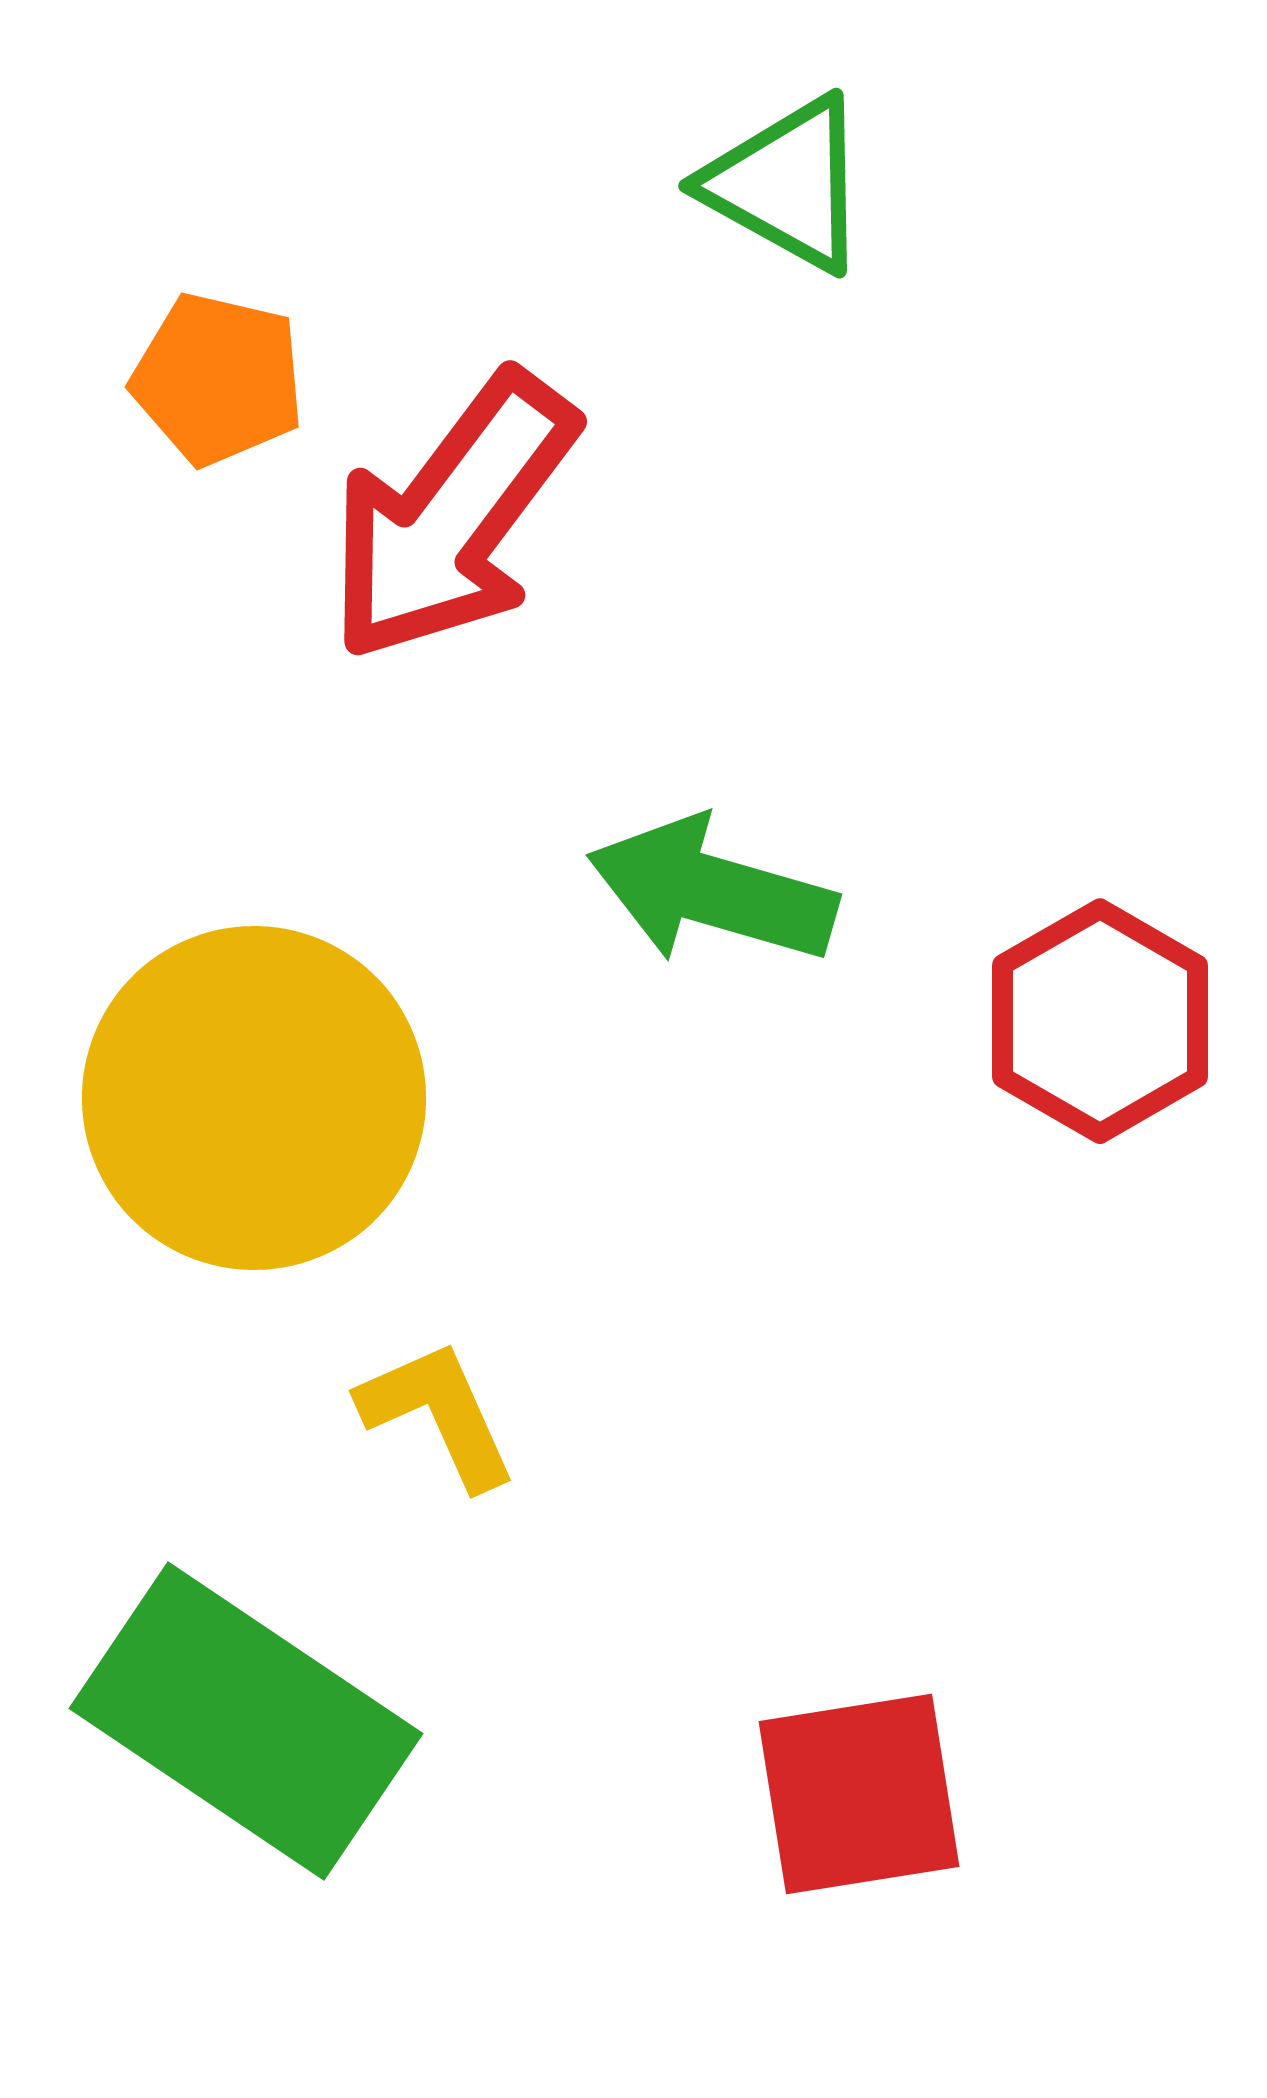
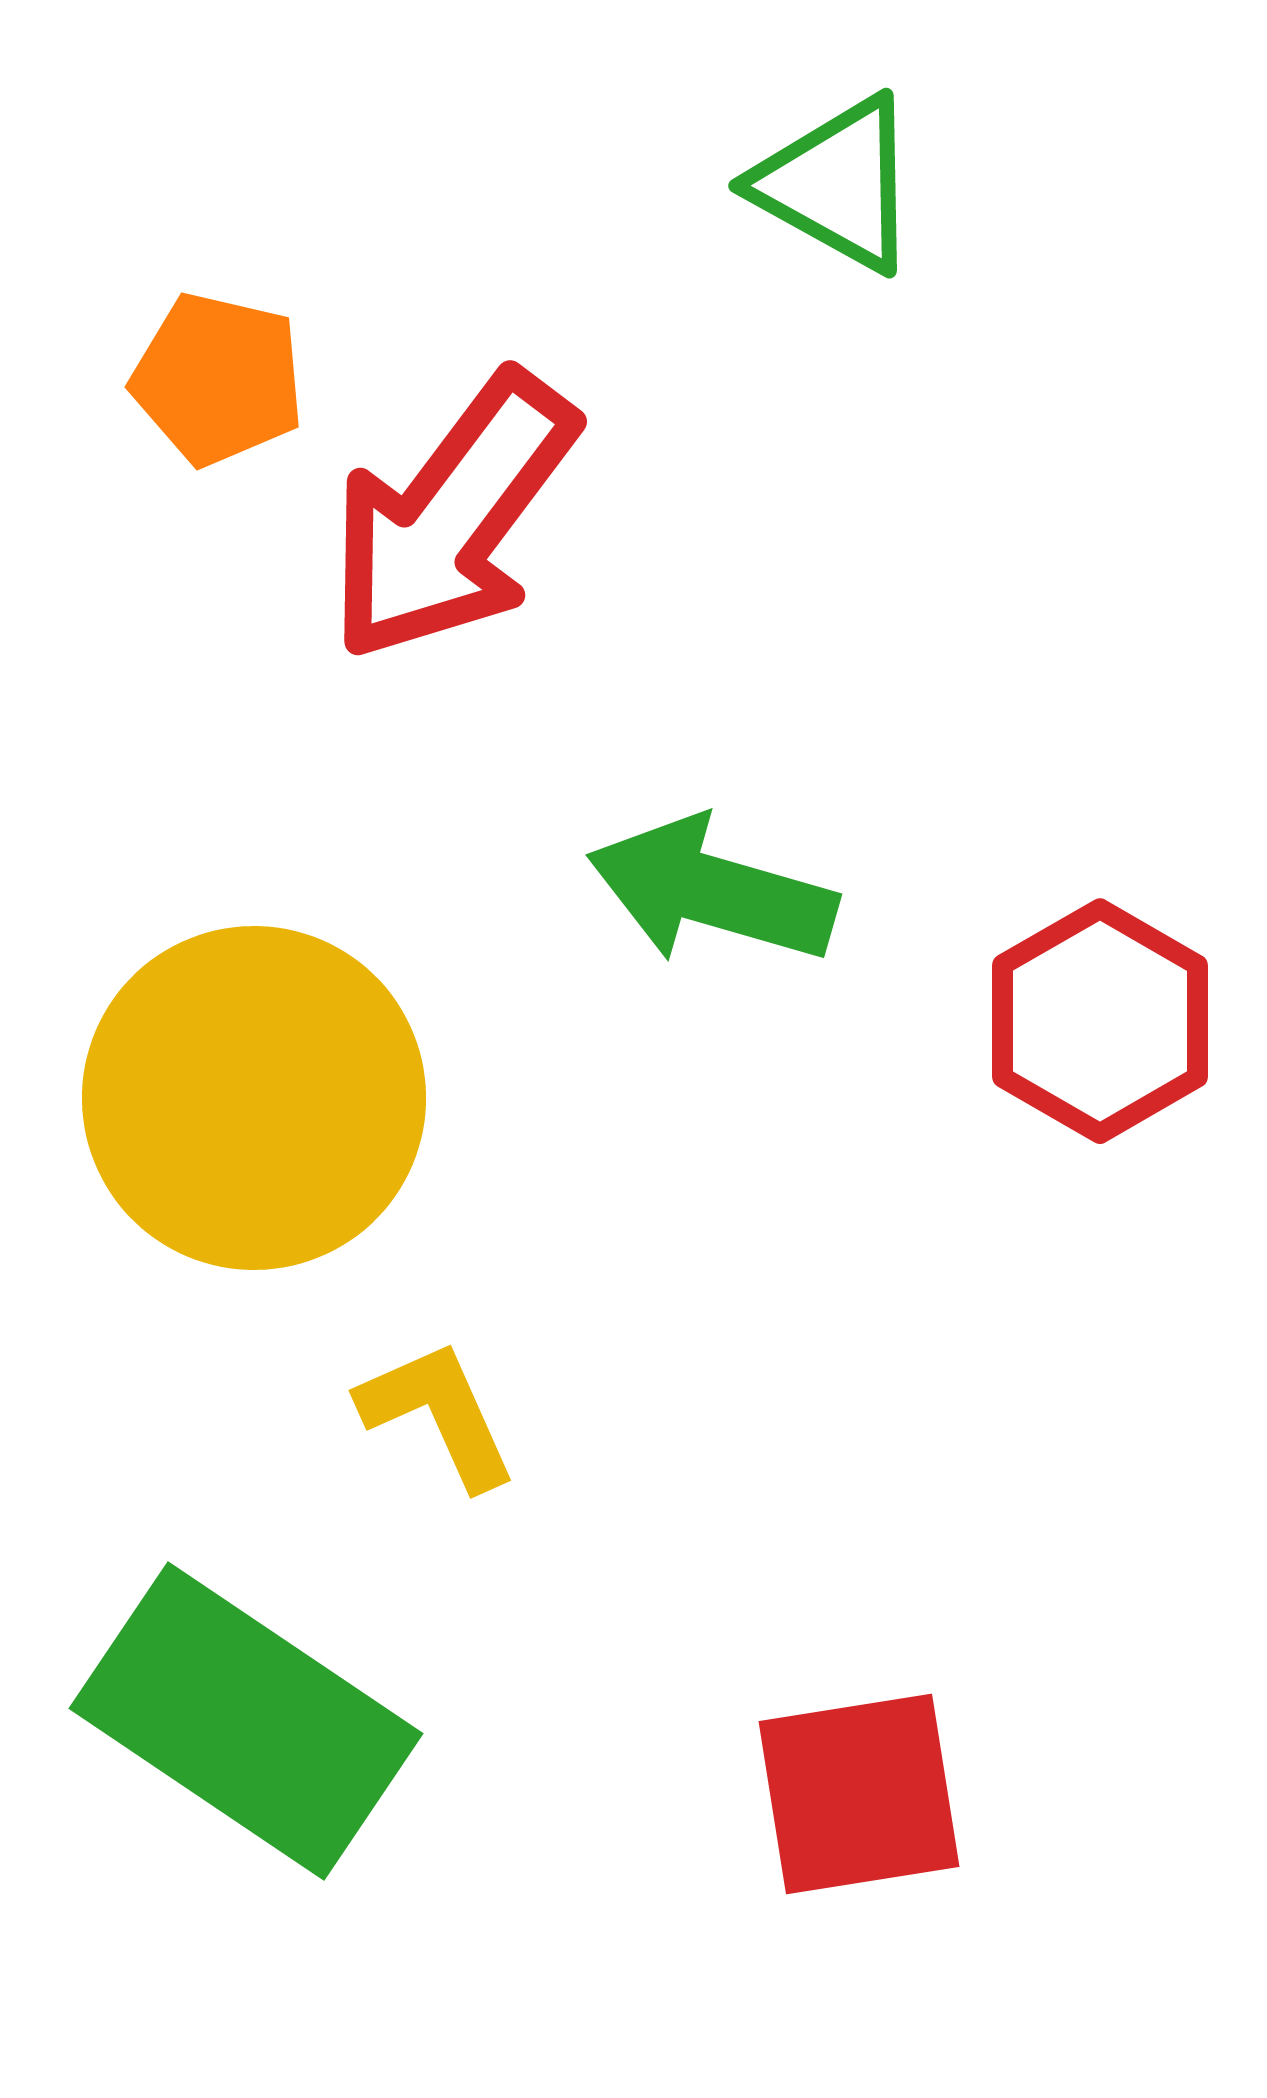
green triangle: moved 50 px right
